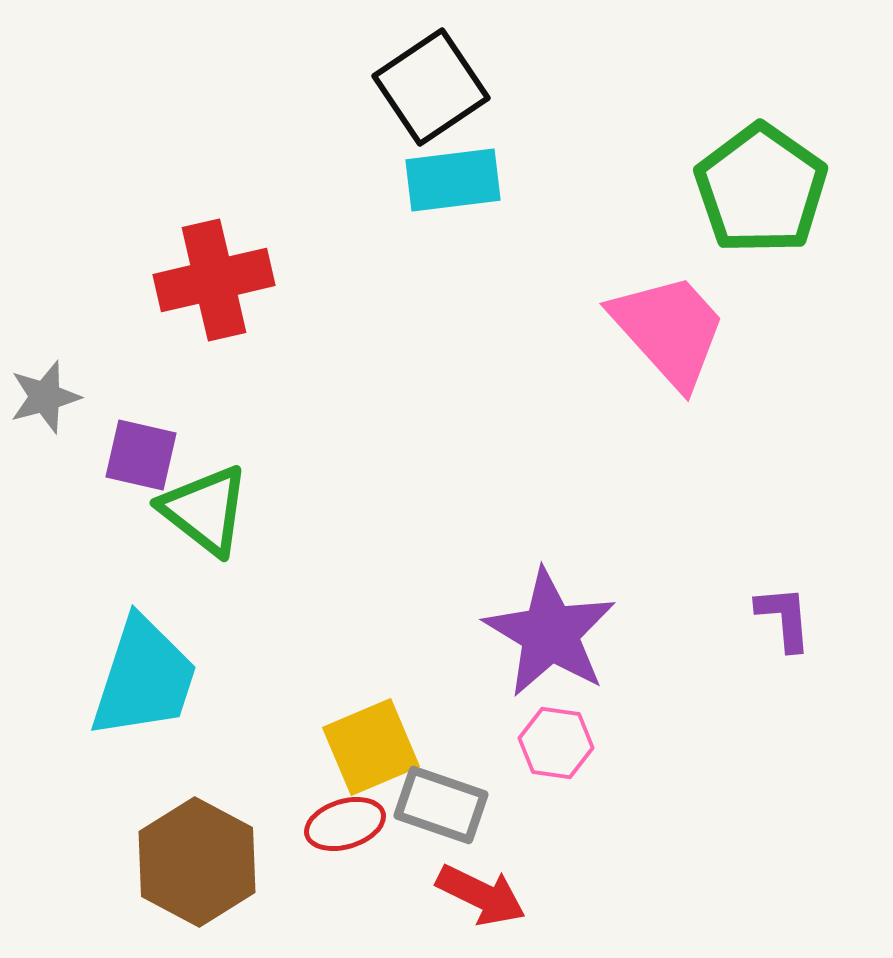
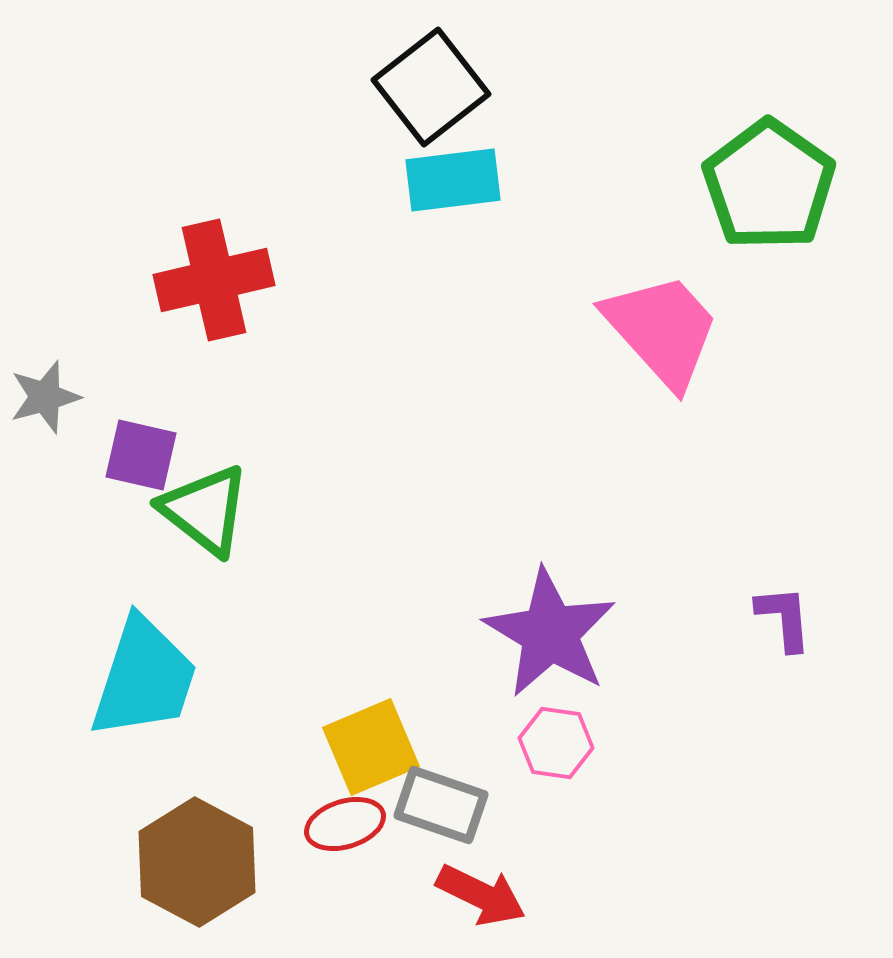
black square: rotated 4 degrees counterclockwise
green pentagon: moved 8 px right, 4 px up
pink trapezoid: moved 7 px left
